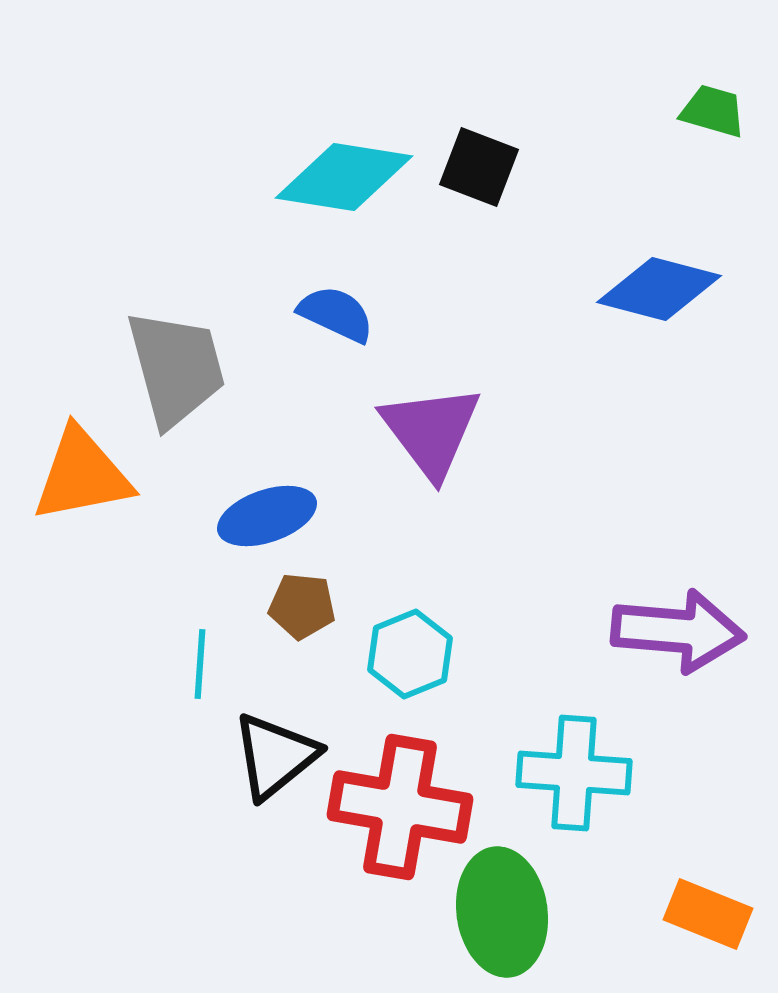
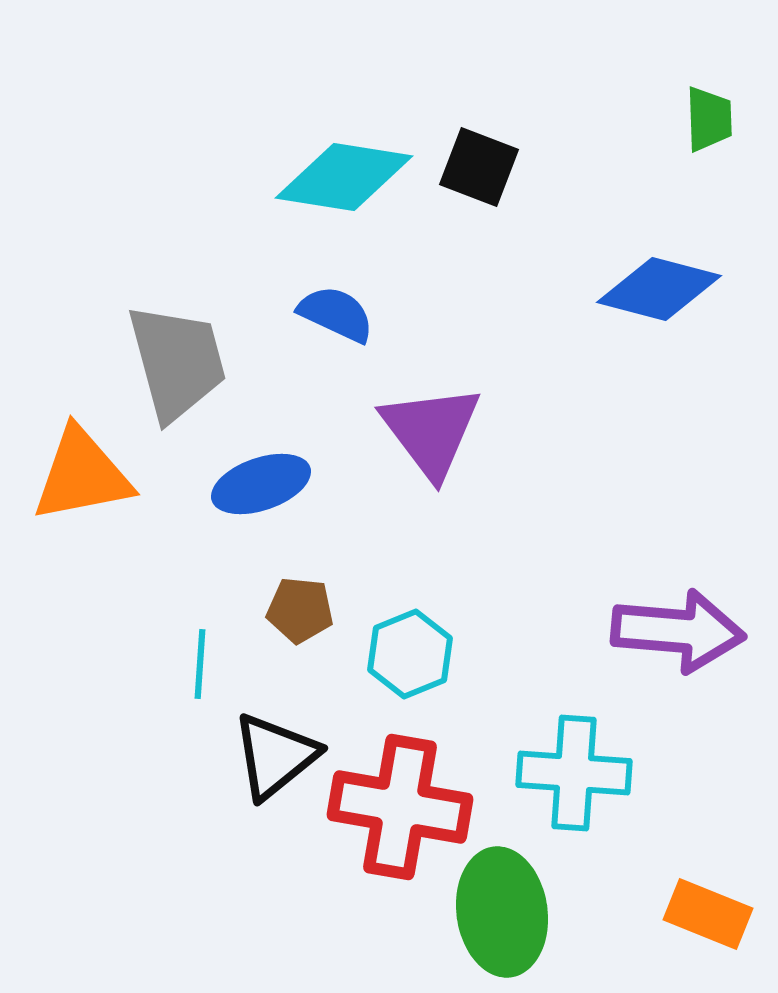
green trapezoid: moved 4 px left, 8 px down; rotated 72 degrees clockwise
gray trapezoid: moved 1 px right, 6 px up
blue ellipse: moved 6 px left, 32 px up
brown pentagon: moved 2 px left, 4 px down
